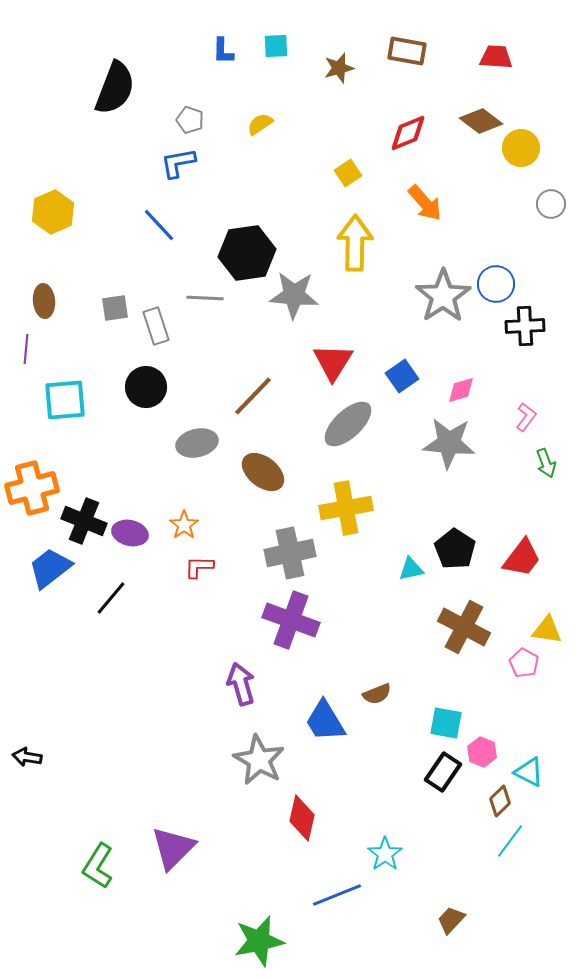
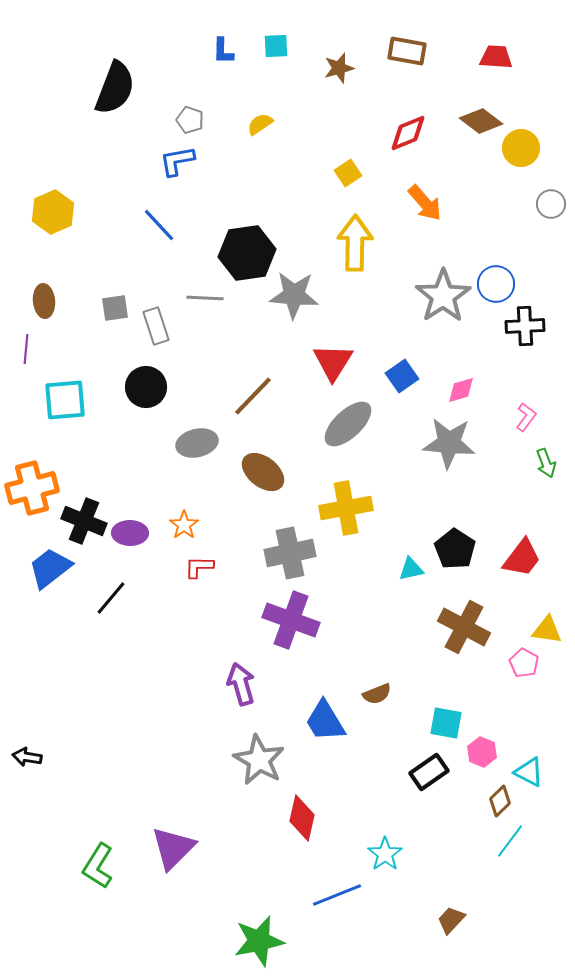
blue L-shape at (178, 163): moved 1 px left, 2 px up
purple ellipse at (130, 533): rotated 12 degrees counterclockwise
black rectangle at (443, 772): moved 14 px left; rotated 21 degrees clockwise
